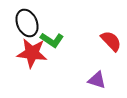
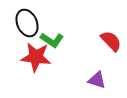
red star: moved 4 px right, 4 px down
